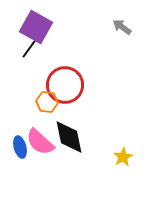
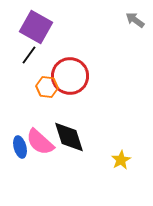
gray arrow: moved 13 px right, 7 px up
black line: moved 6 px down
red circle: moved 5 px right, 9 px up
orange hexagon: moved 15 px up
black diamond: rotated 6 degrees counterclockwise
yellow star: moved 2 px left, 3 px down
